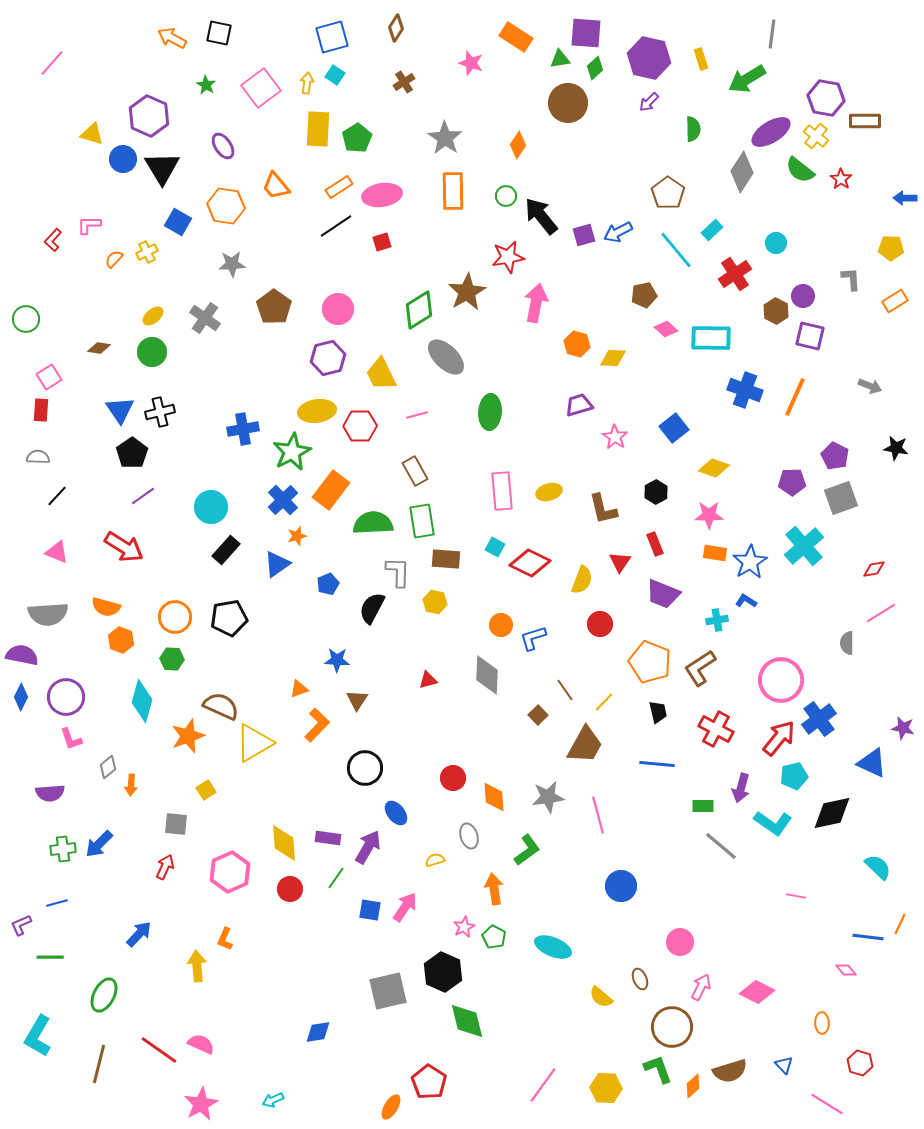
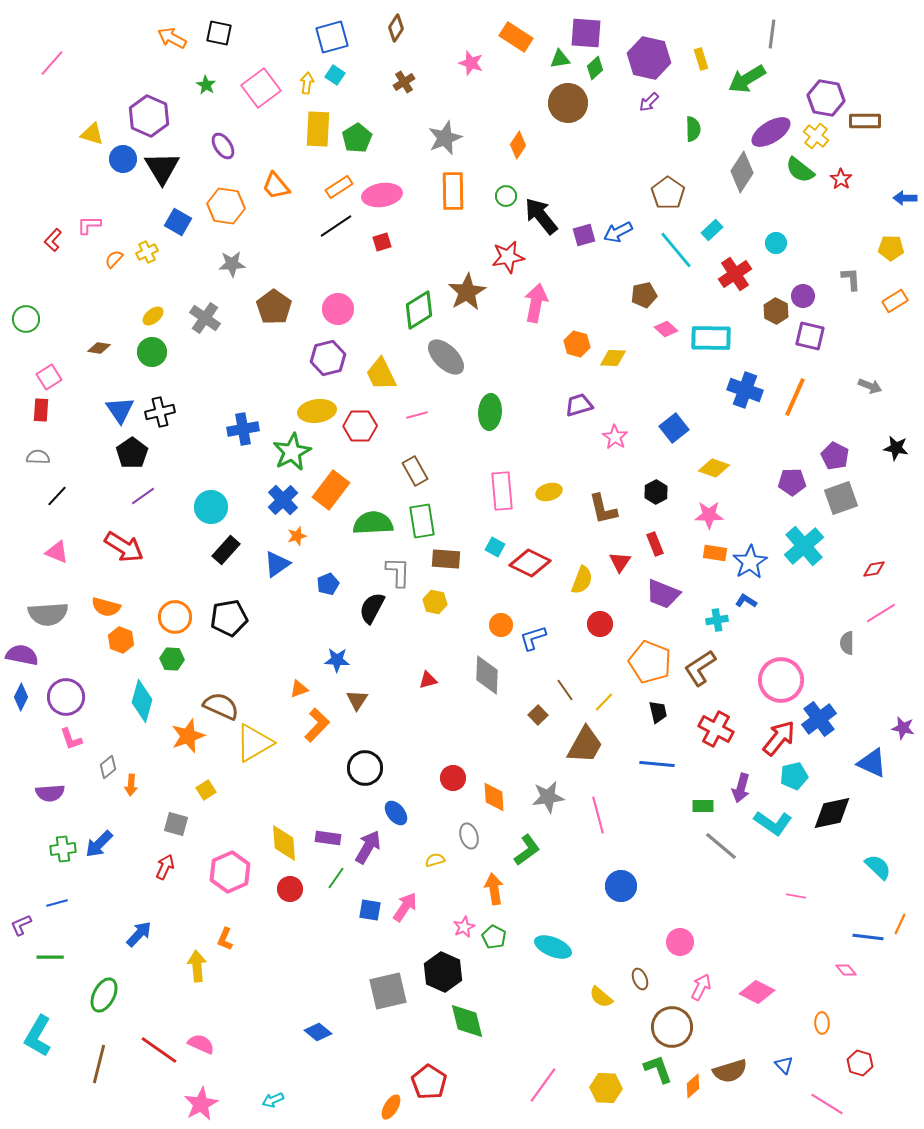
gray star at (445, 138): rotated 16 degrees clockwise
gray square at (176, 824): rotated 10 degrees clockwise
blue diamond at (318, 1032): rotated 48 degrees clockwise
